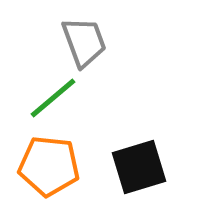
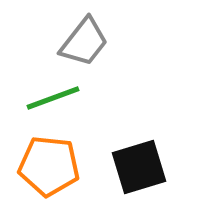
gray trapezoid: rotated 58 degrees clockwise
green line: rotated 20 degrees clockwise
